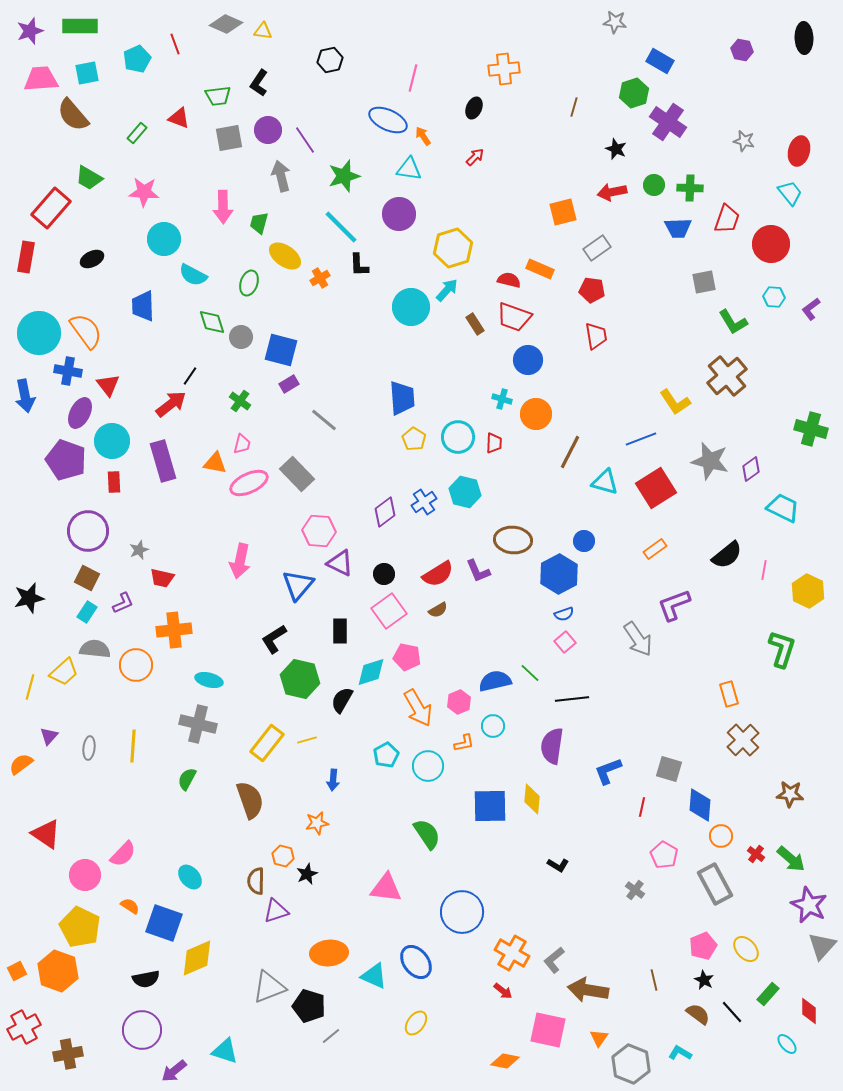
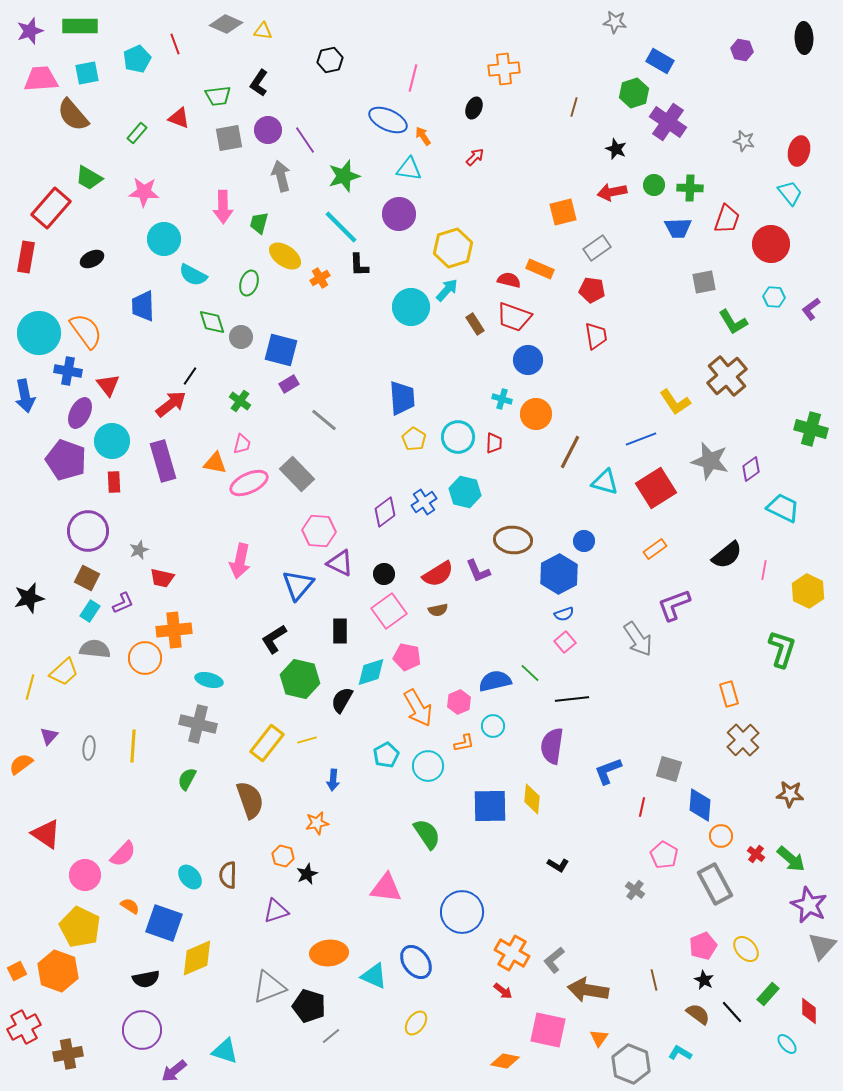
brown semicircle at (438, 610): rotated 18 degrees clockwise
cyan rectangle at (87, 612): moved 3 px right, 1 px up
orange circle at (136, 665): moved 9 px right, 7 px up
brown semicircle at (256, 881): moved 28 px left, 6 px up
